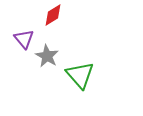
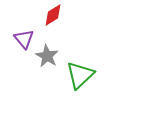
green triangle: rotated 28 degrees clockwise
